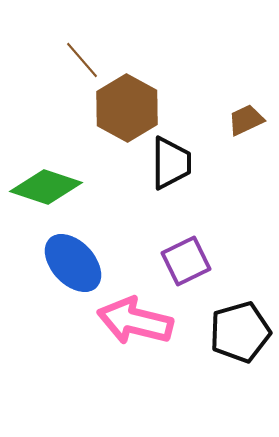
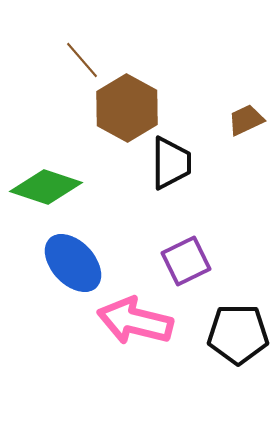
black pentagon: moved 2 px left, 2 px down; rotated 16 degrees clockwise
